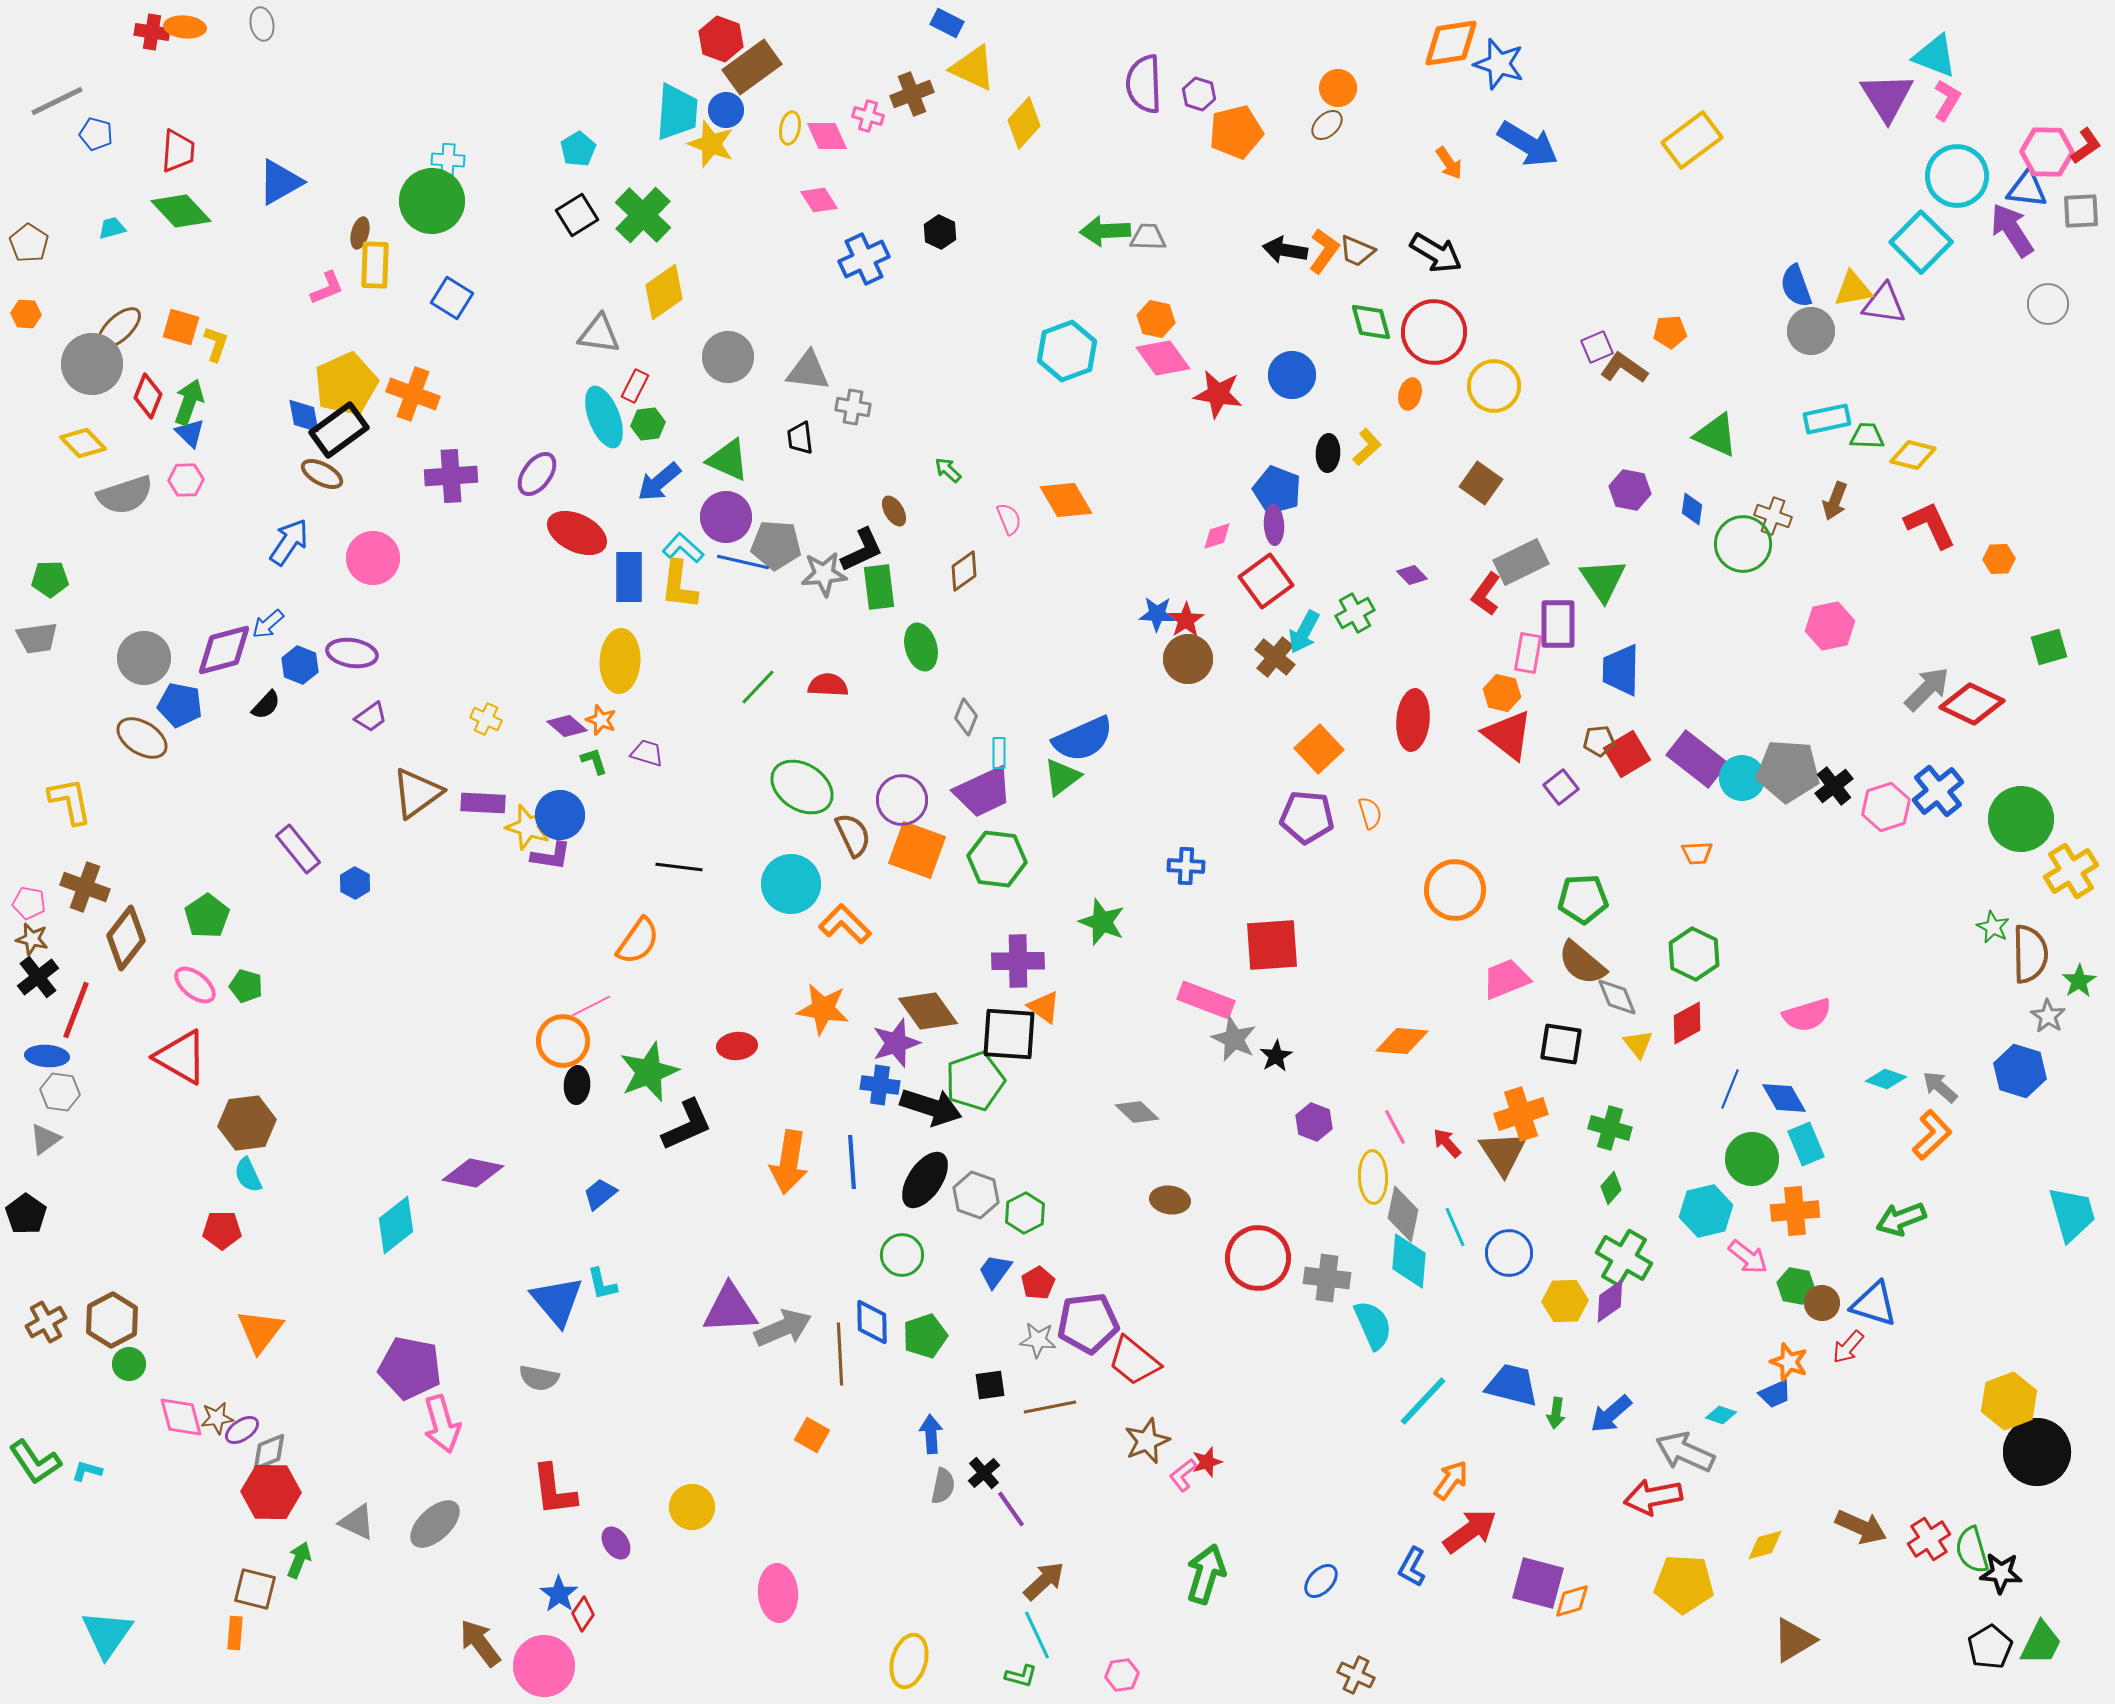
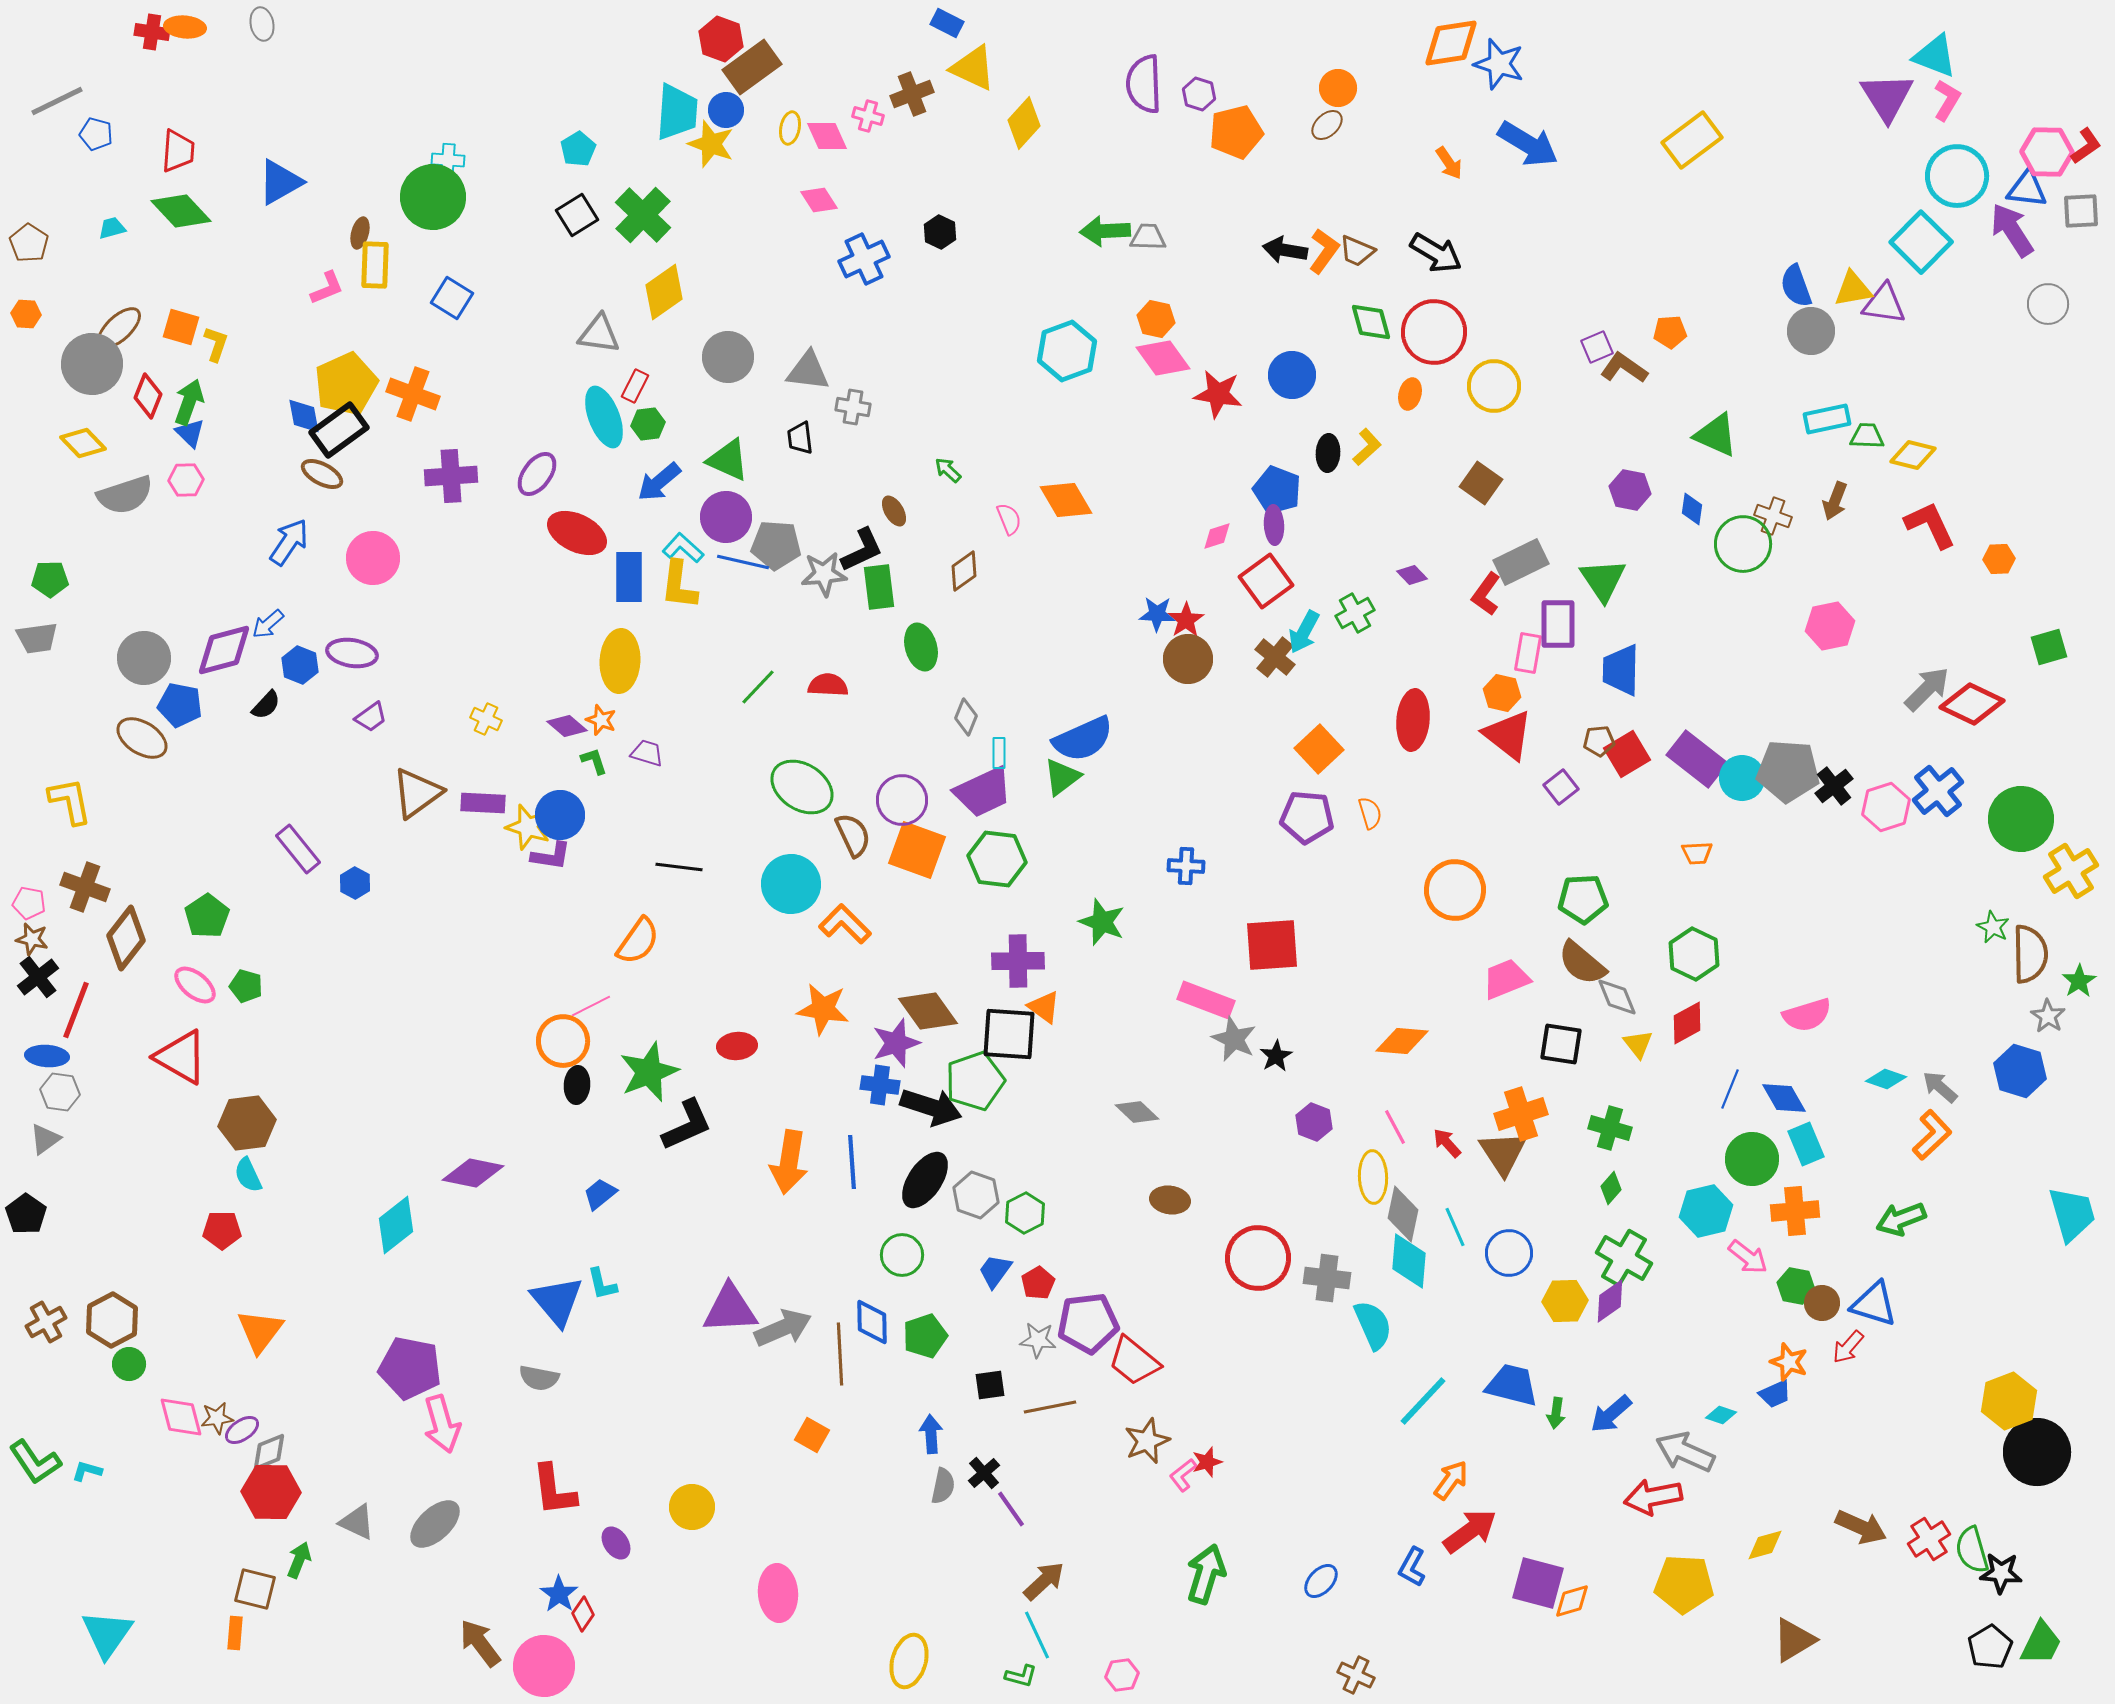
green circle at (432, 201): moved 1 px right, 4 px up
